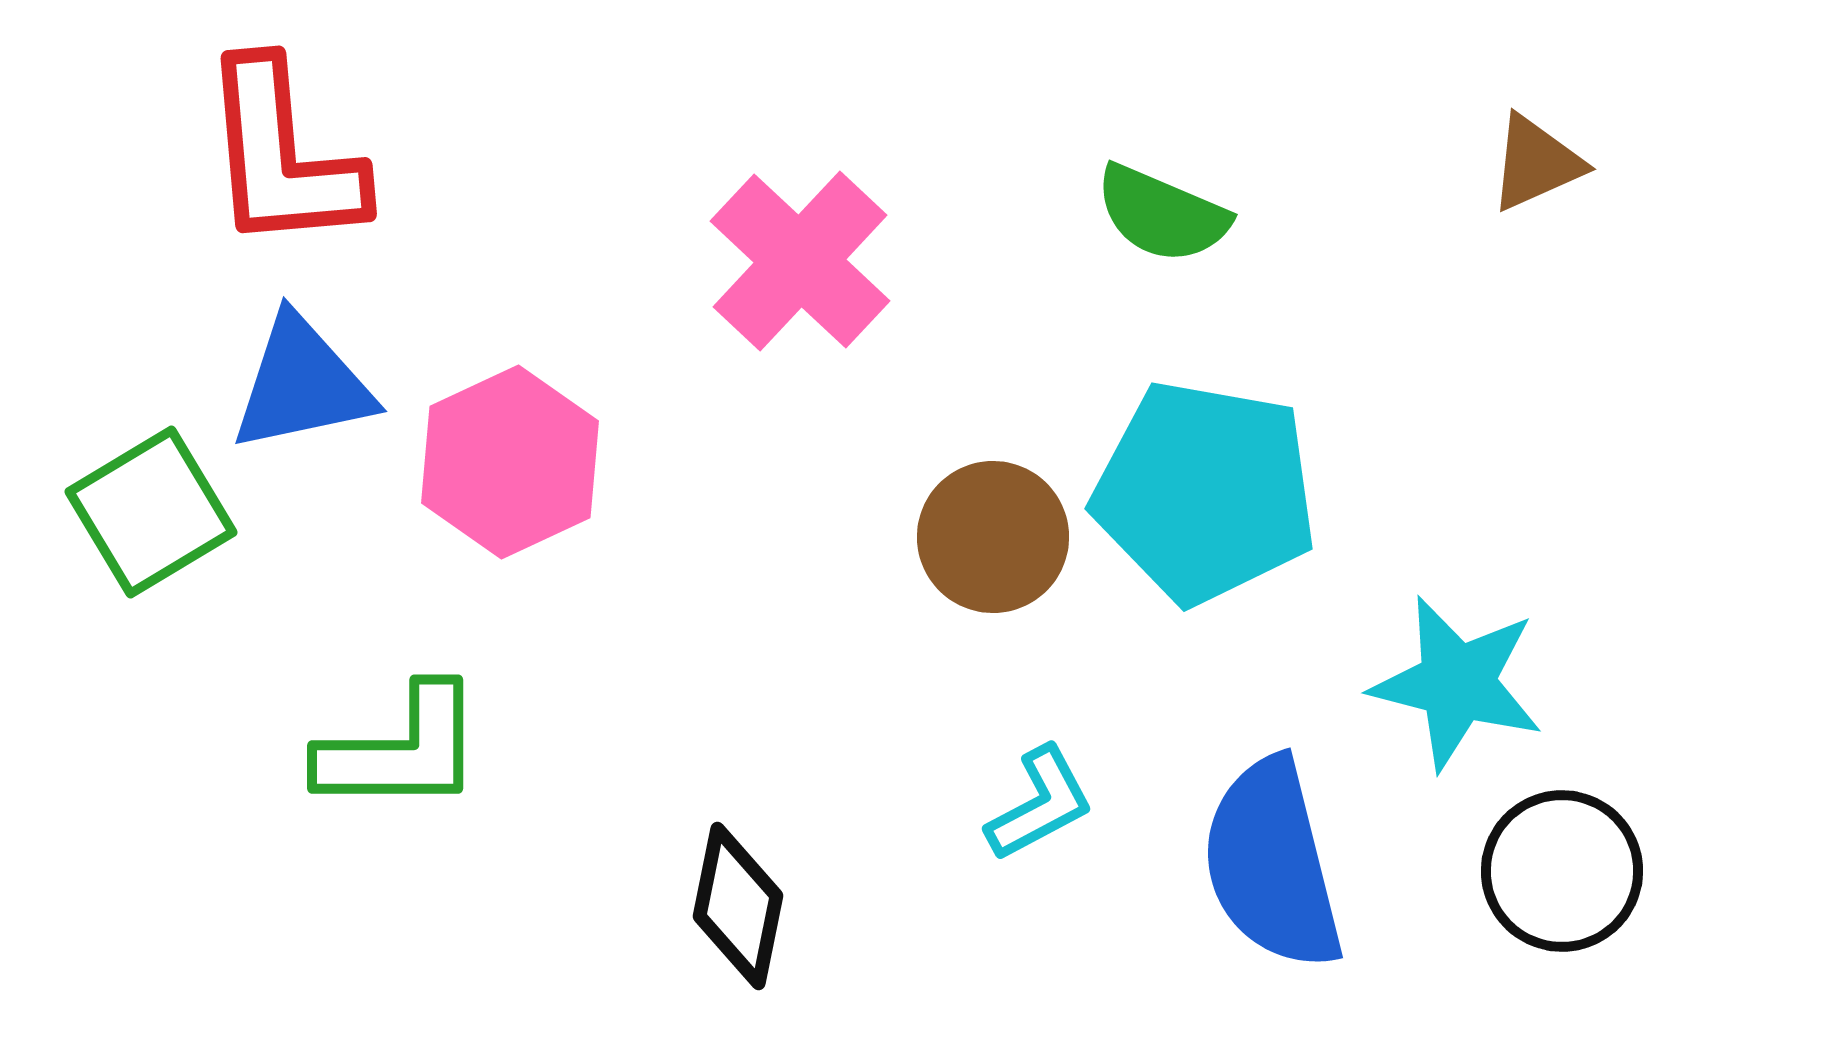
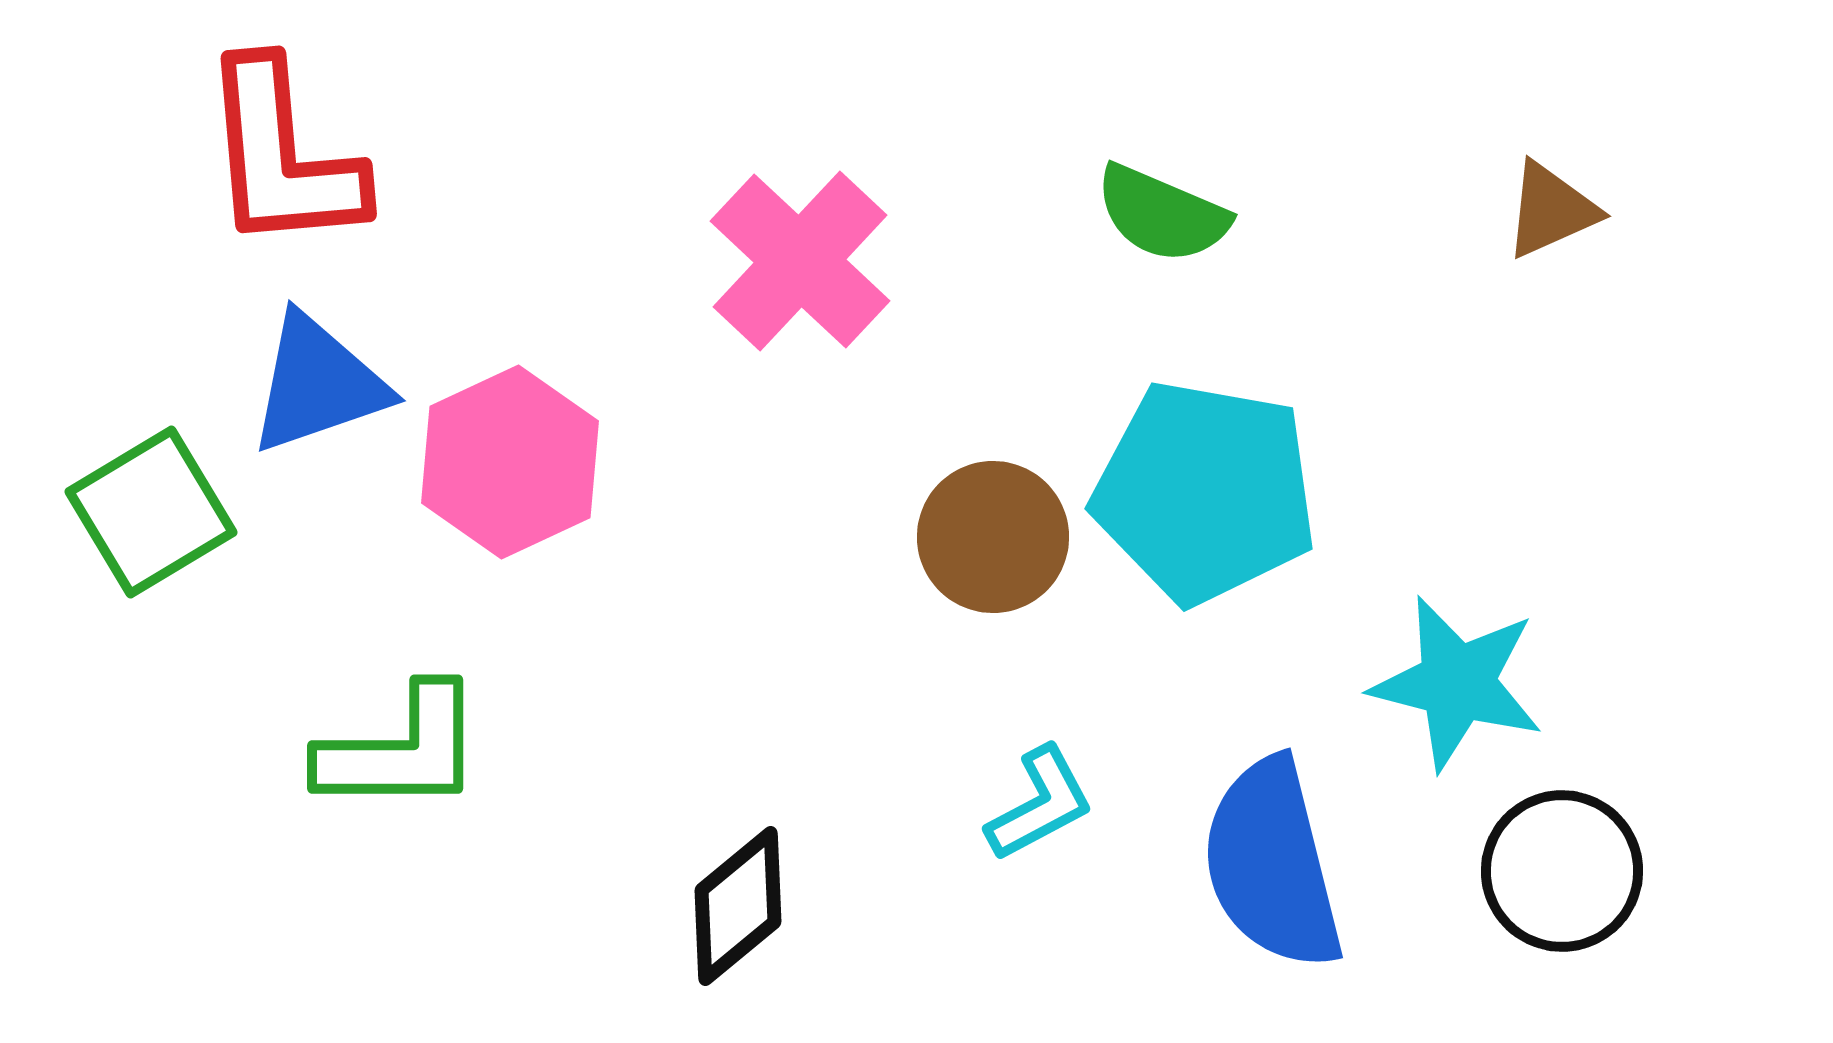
brown triangle: moved 15 px right, 47 px down
blue triangle: moved 16 px right; rotated 7 degrees counterclockwise
black diamond: rotated 39 degrees clockwise
